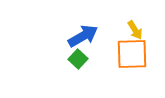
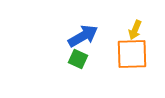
yellow arrow: rotated 54 degrees clockwise
green square: rotated 18 degrees counterclockwise
